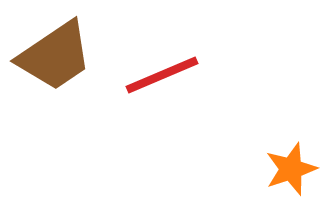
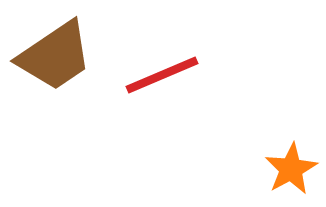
orange star: rotated 10 degrees counterclockwise
